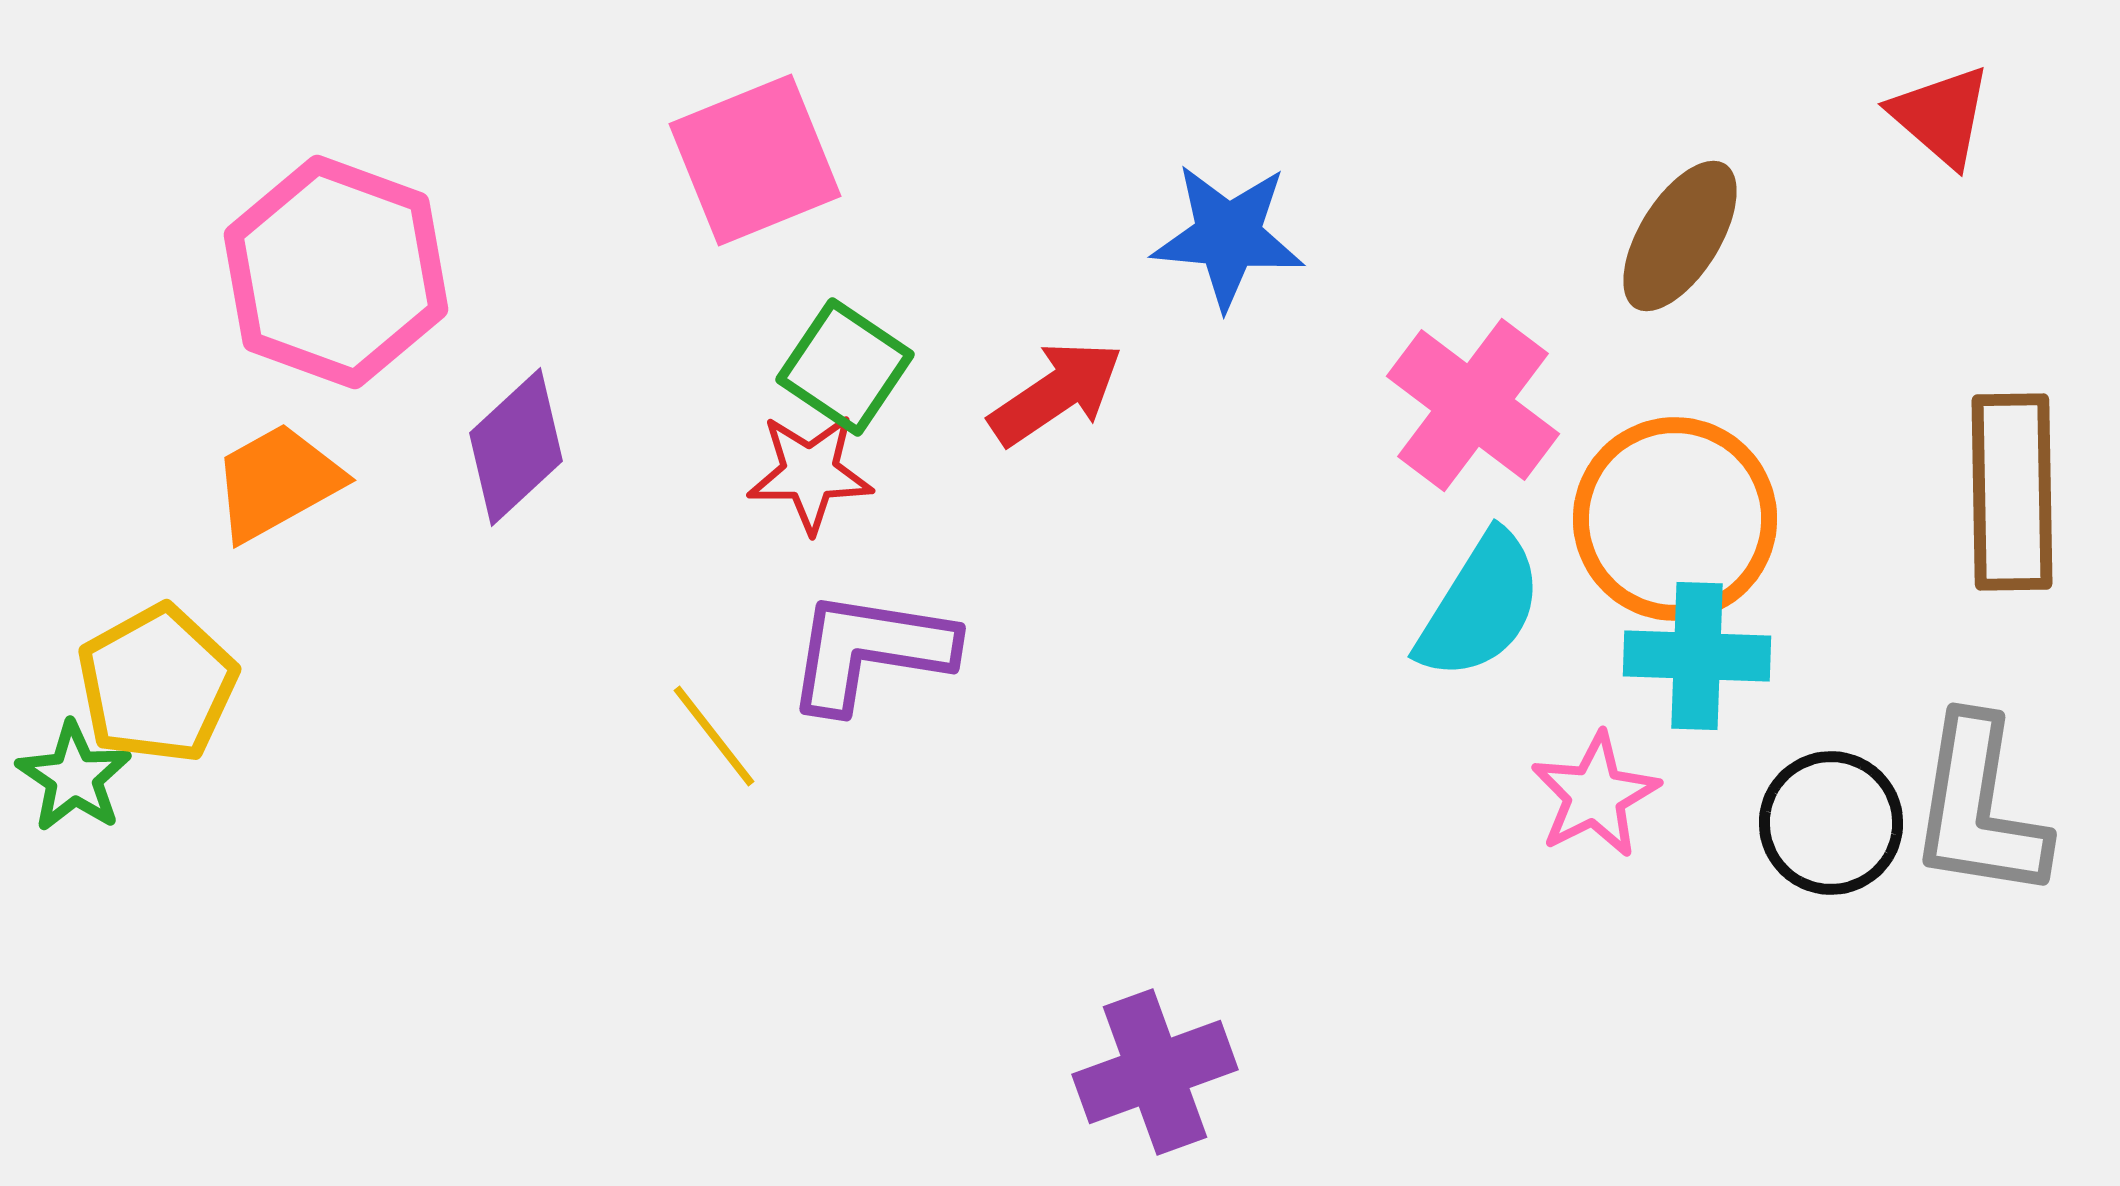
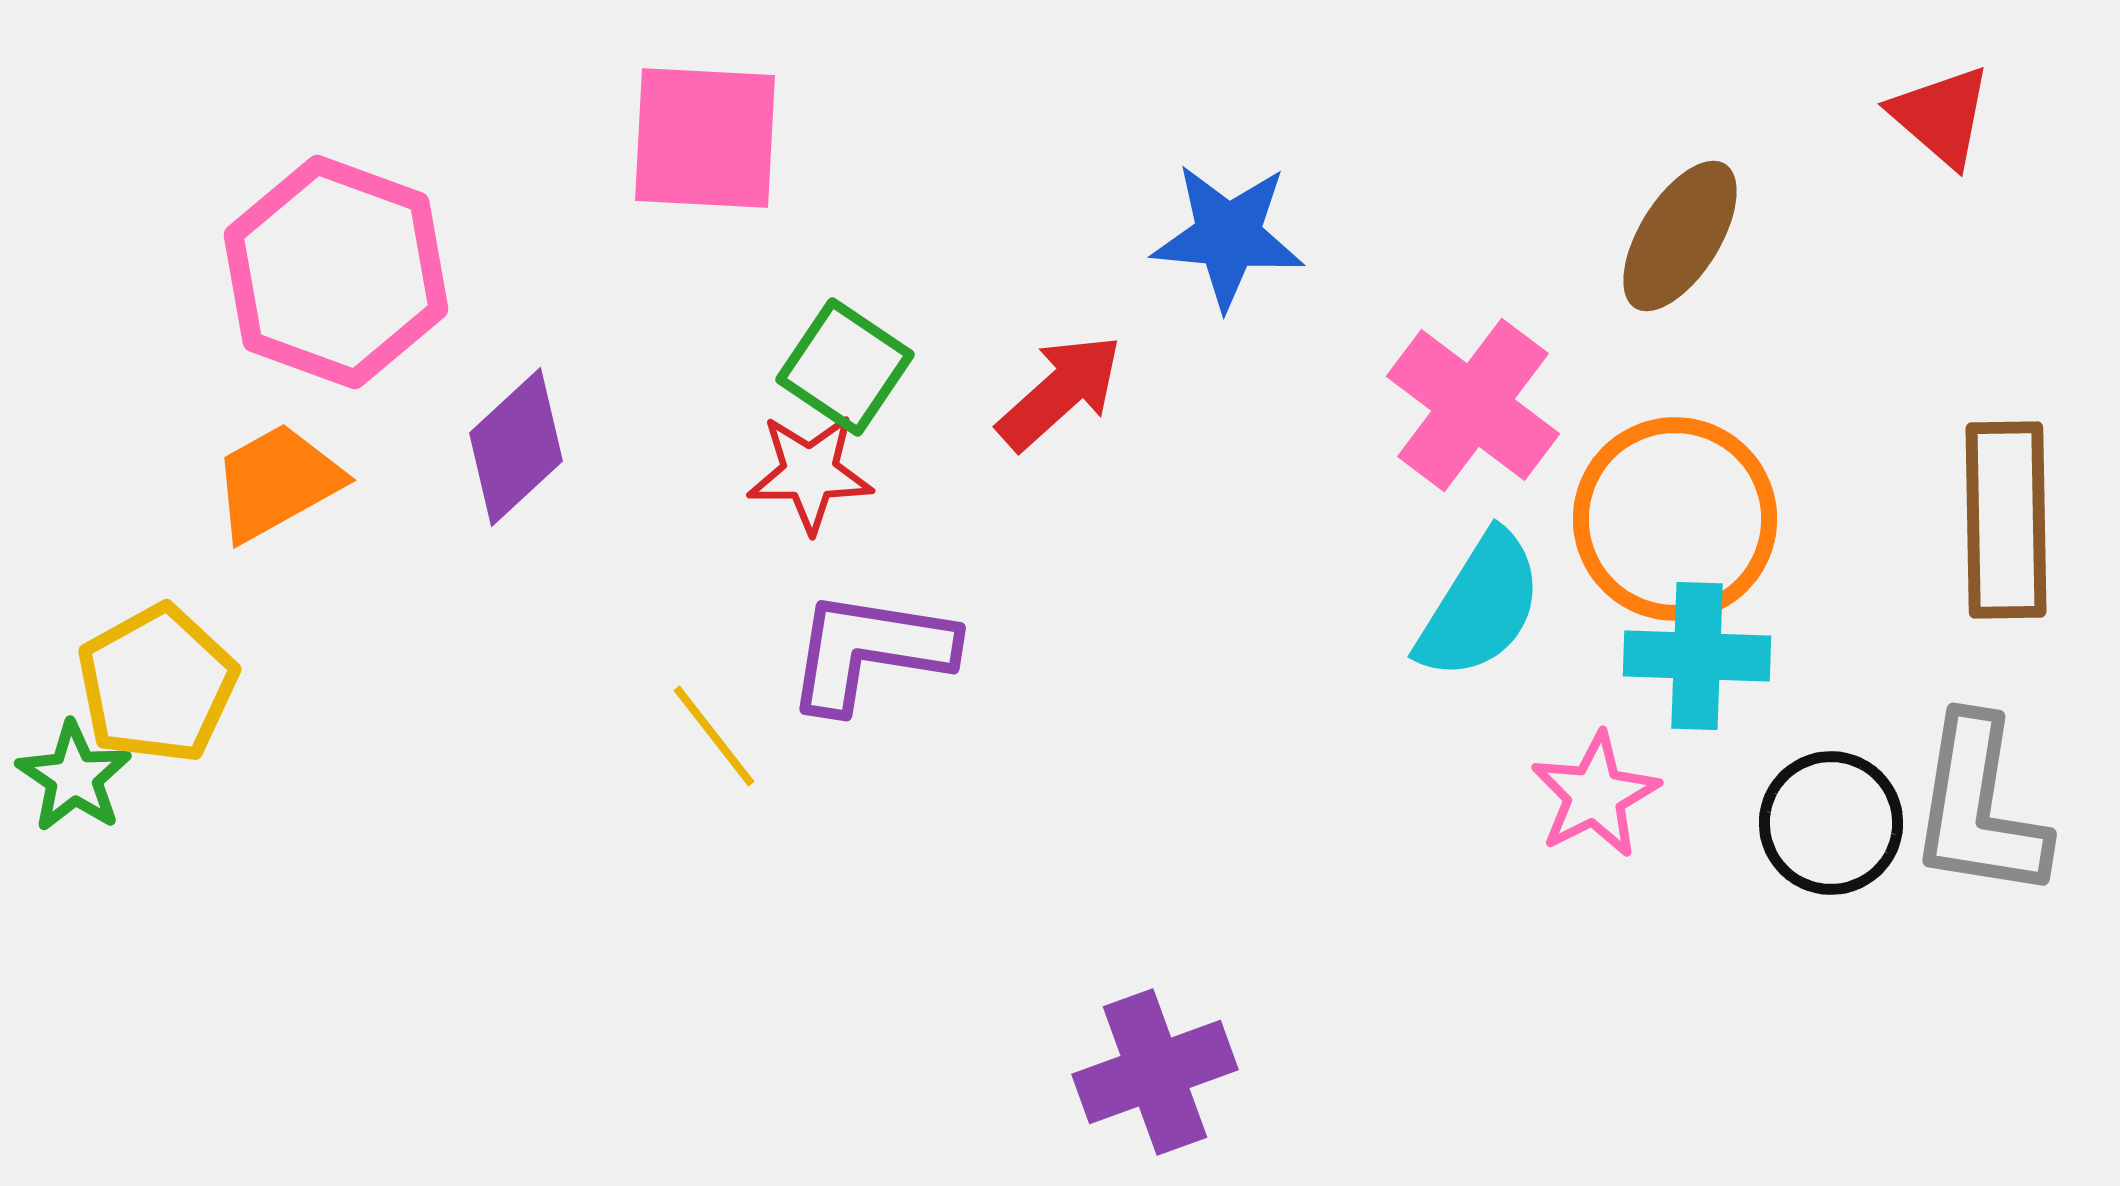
pink square: moved 50 px left, 22 px up; rotated 25 degrees clockwise
red arrow: moved 4 px right, 1 px up; rotated 8 degrees counterclockwise
brown rectangle: moved 6 px left, 28 px down
